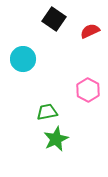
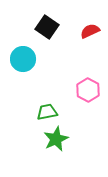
black square: moved 7 px left, 8 px down
